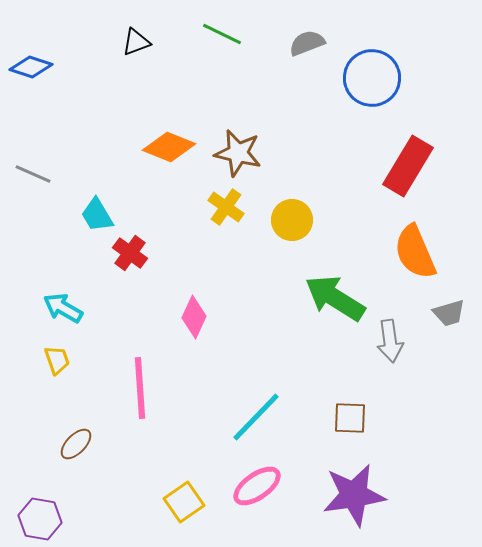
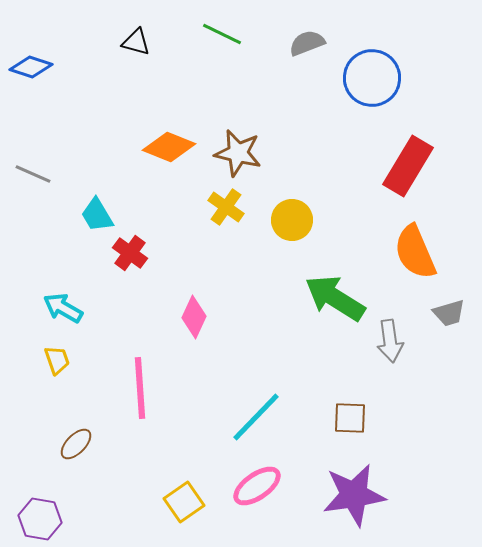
black triangle: rotated 36 degrees clockwise
